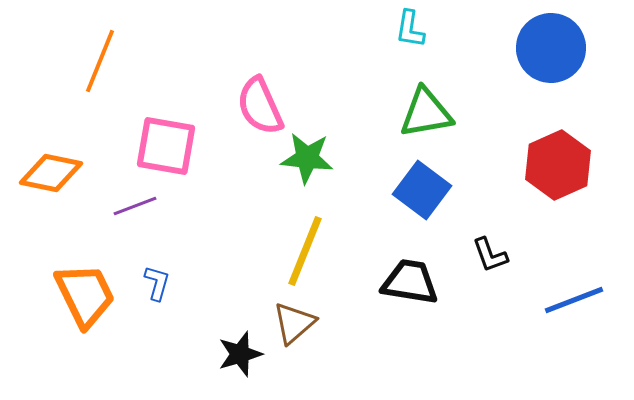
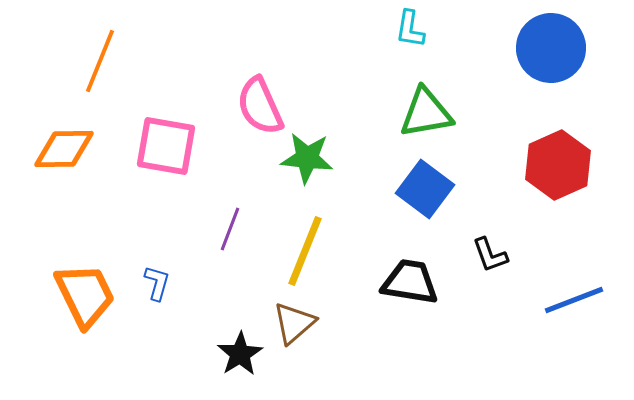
orange diamond: moved 13 px right, 24 px up; rotated 12 degrees counterclockwise
blue square: moved 3 px right, 1 px up
purple line: moved 95 px right, 23 px down; rotated 48 degrees counterclockwise
black star: rotated 15 degrees counterclockwise
